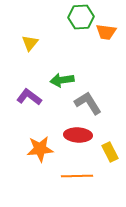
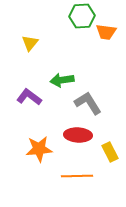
green hexagon: moved 1 px right, 1 px up
orange star: moved 1 px left
